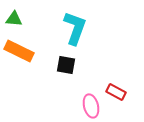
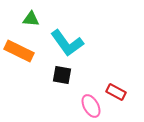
green triangle: moved 17 px right
cyan L-shape: moved 8 px left, 15 px down; rotated 124 degrees clockwise
black square: moved 4 px left, 10 px down
pink ellipse: rotated 15 degrees counterclockwise
